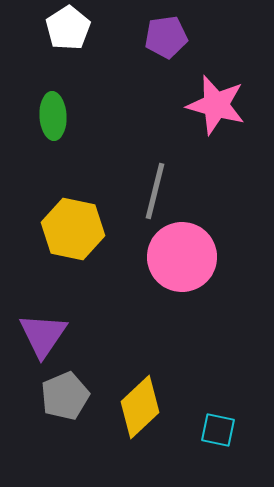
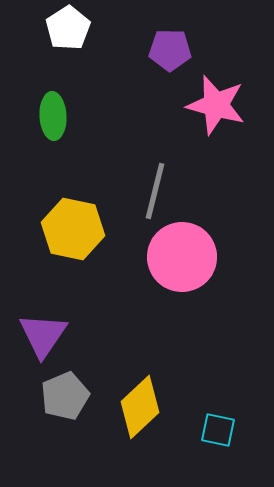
purple pentagon: moved 4 px right, 13 px down; rotated 9 degrees clockwise
